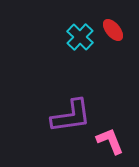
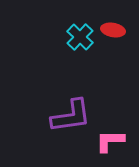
red ellipse: rotated 40 degrees counterclockwise
pink L-shape: rotated 68 degrees counterclockwise
